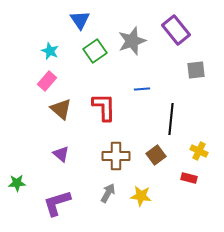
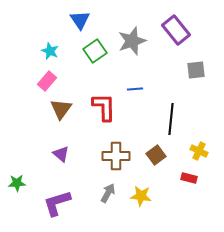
blue line: moved 7 px left
brown triangle: rotated 25 degrees clockwise
